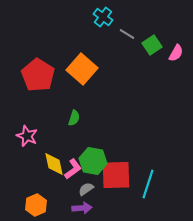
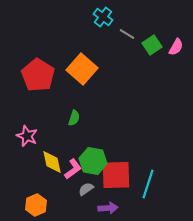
pink semicircle: moved 6 px up
yellow diamond: moved 2 px left, 2 px up
purple arrow: moved 26 px right
